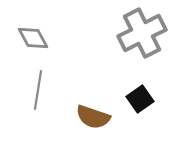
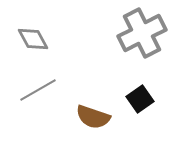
gray diamond: moved 1 px down
gray line: rotated 51 degrees clockwise
